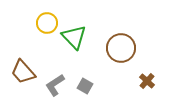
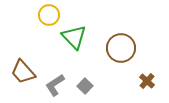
yellow circle: moved 2 px right, 8 px up
gray square: rotated 14 degrees clockwise
